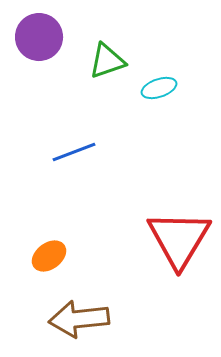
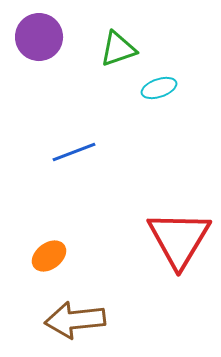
green triangle: moved 11 px right, 12 px up
brown arrow: moved 4 px left, 1 px down
